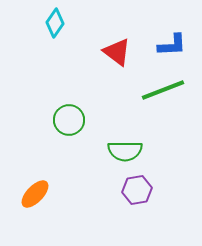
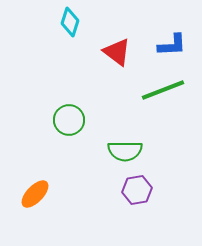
cyan diamond: moved 15 px right, 1 px up; rotated 16 degrees counterclockwise
